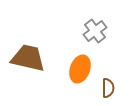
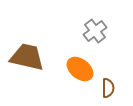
brown trapezoid: moved 1 px left, 1 px up
orange ellipse: rotated 72 degrees counterclockwise
